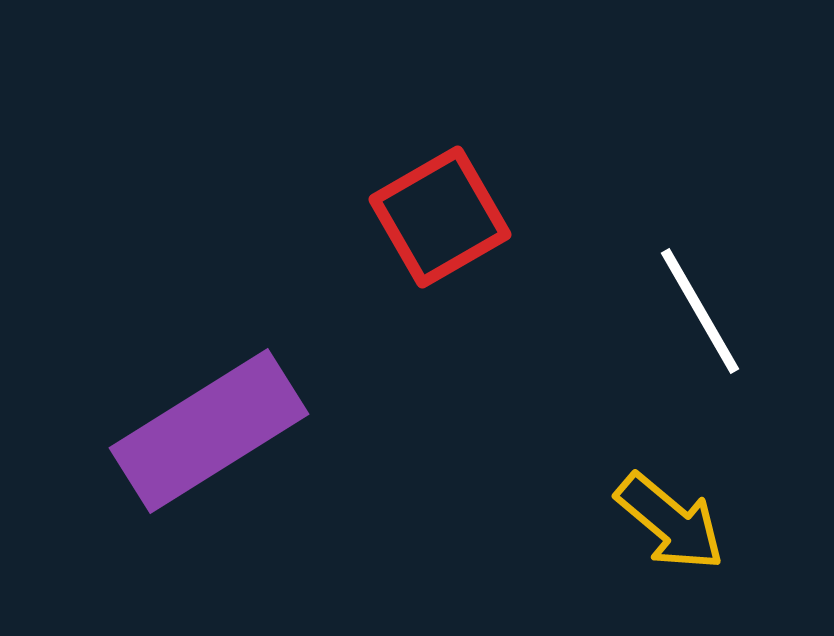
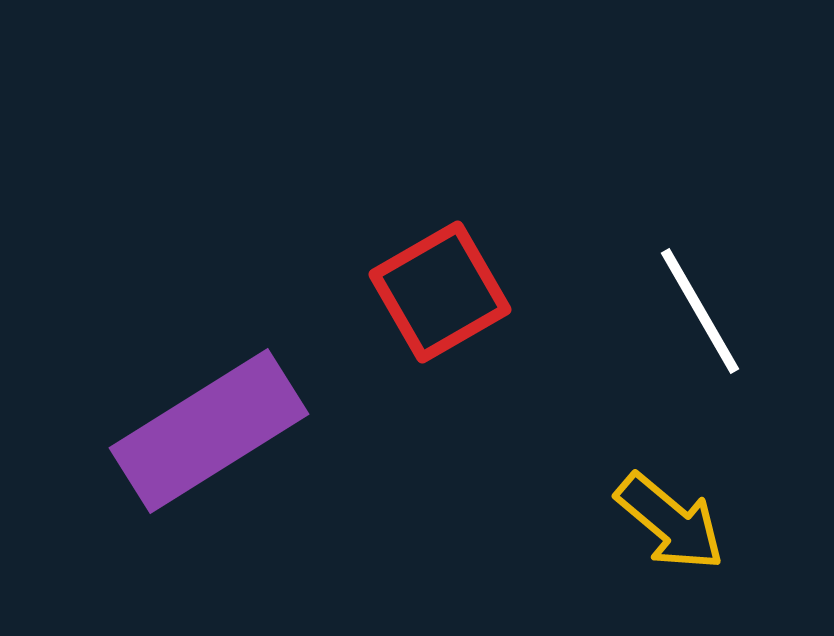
red square: moved 75 px down
